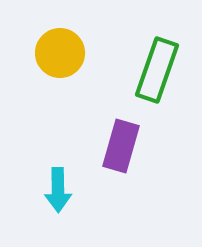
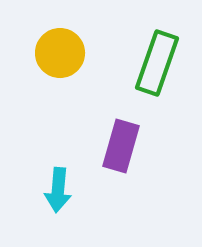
green rectangle: moved 7 px up
cyan arrow: rotated 6 degrees clockwise
